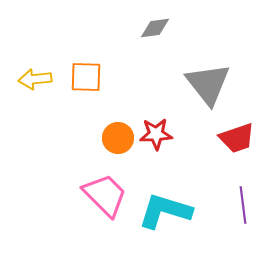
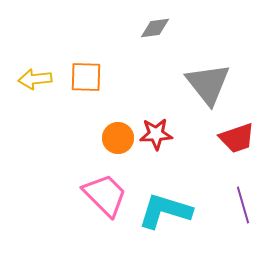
purple line: rotated 9 degrees counterclockwise
